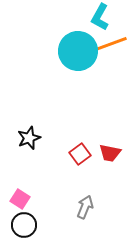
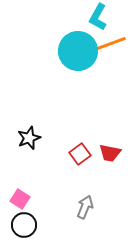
cyan L-shape: moved 2 px left
orange line: moved 1 px left
